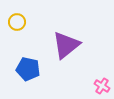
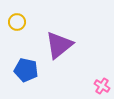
purple triangle: moved 7 px left
blue pentagon: moved 2 px left, 1 px down
